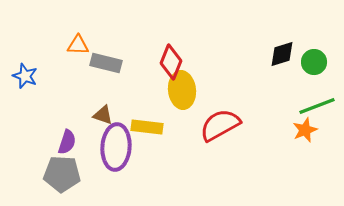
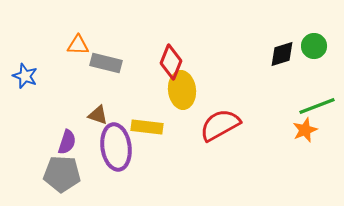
green circle: moved 16 px up
brown triangle: moved 5 px left
purple ellipse: rotated 12 degrees counterclockwise
